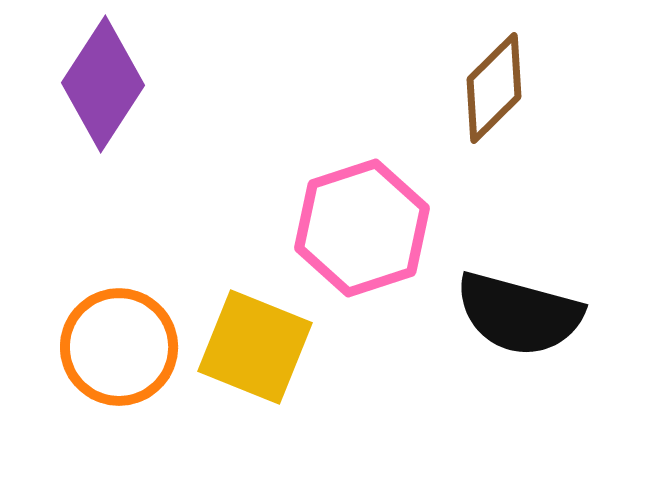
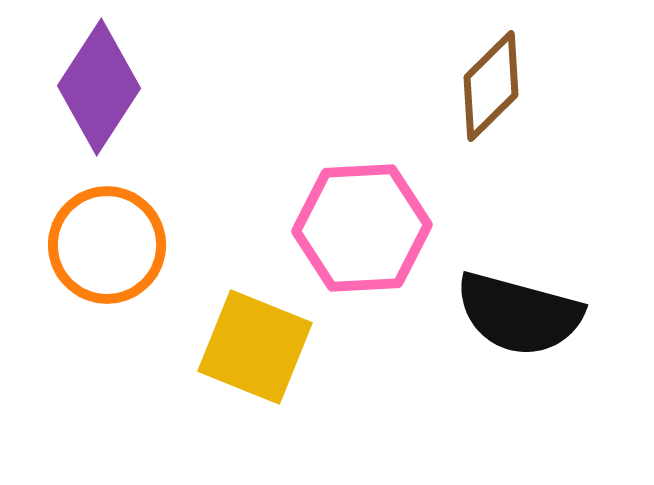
purple diamond: moved 4 px left, 3 px down
brown diamond: moved 3 px left, 2 px up
pink hexagon: rotated 15 degrees clockwise
orange circle: moved 12 px left, 102 px up
